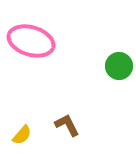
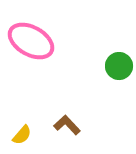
pink ellipse: rotated 12 degrees clockwise
brown L-shape: rotated 16 degrees counterclockwise
